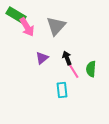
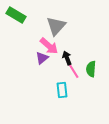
pink arrow: moved 22 px right, 19 px down; rotated 18 degrees counterclockwise
